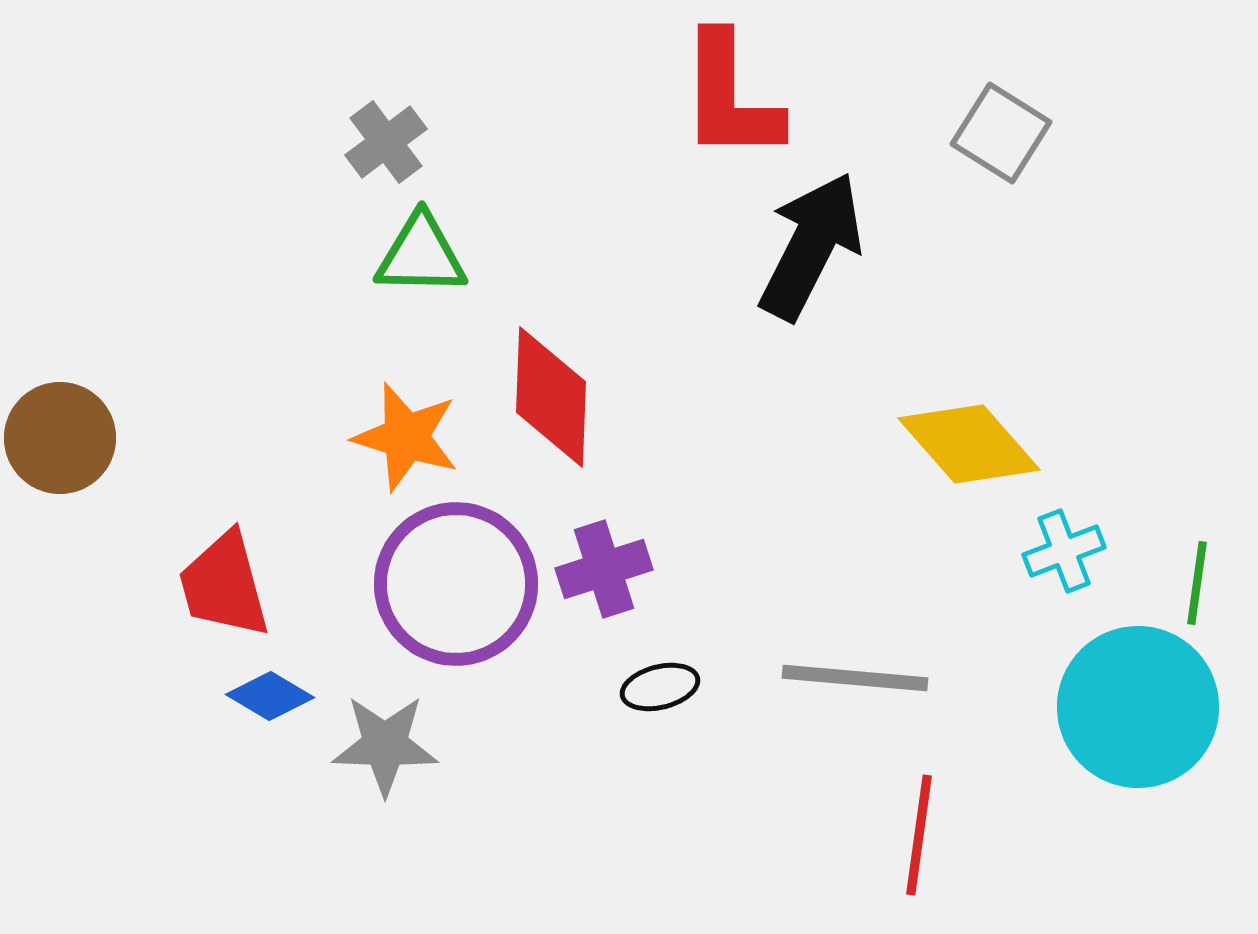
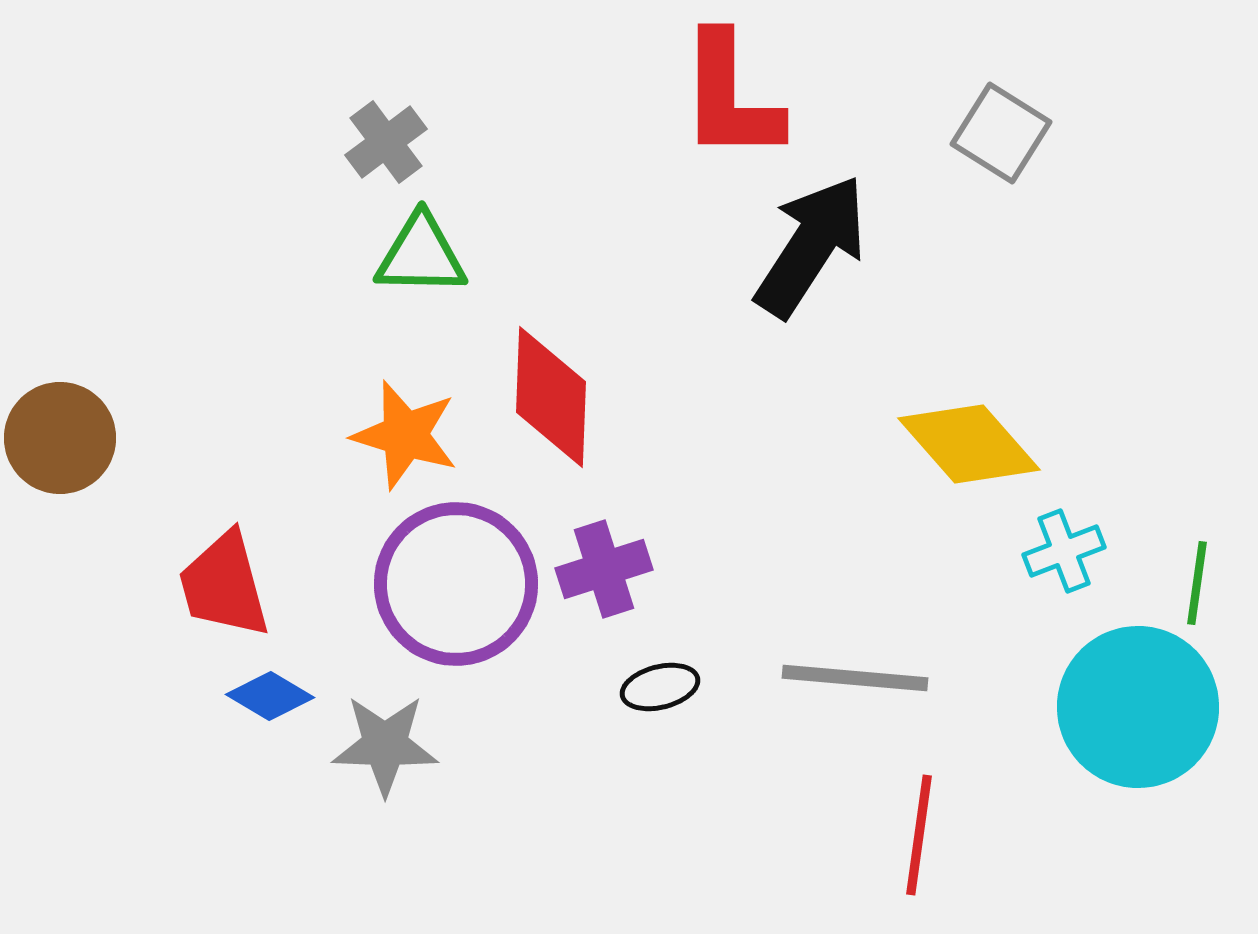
black arrow: rotated 6 degrees clockwise
orange star: moved 1 px left, 2 px up
